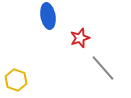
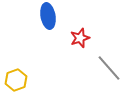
gray line: moved 6 px right
yellow hexagon: rotated 20 degrees clockwise
